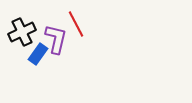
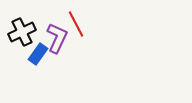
purple L-shape: moved 1 px right, 1 px up; rotated 12 degrees clockwise
